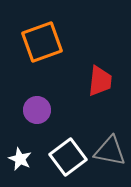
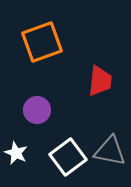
white star: moved 4 px left, 6 px up
